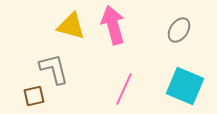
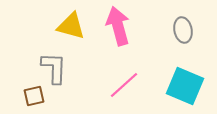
pink arrow: moved 5 px right, 1 px down
gray ellipse: moved 4 px right; rotated 45 degrees counterclockwise
gray L-shape: moved 1 px up; rotated 16 degrees clockwise
pink line: moved 4 px up; rotated 24 degrees clockwise
